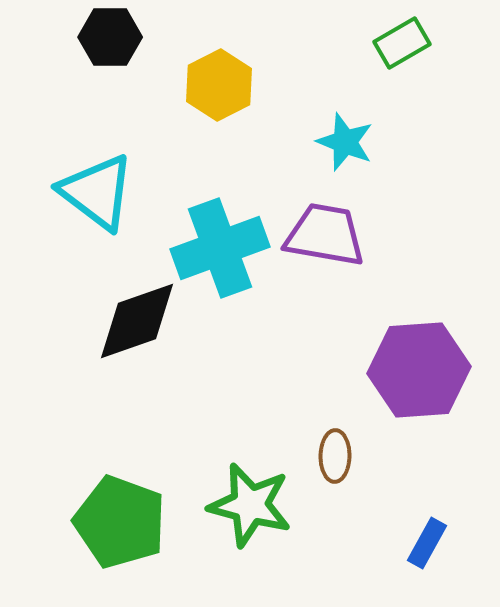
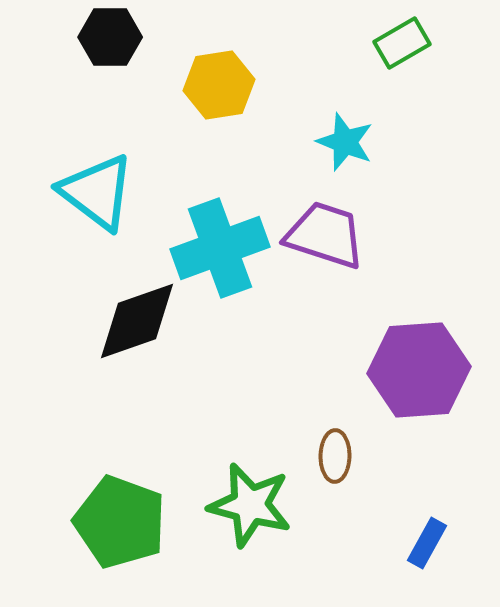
yellow hexagon: rotated 18 degrees clockwise
purple trapezoid: rotated 8 degrees clockwise
